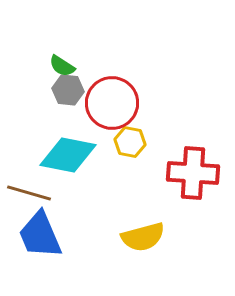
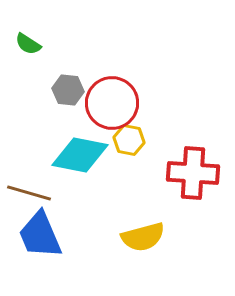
green semicircle: moved 34 px left, 22 px up
yellow hexagon: moved 1 px left, 2 px up
cyan diamond: moved 12 px right
